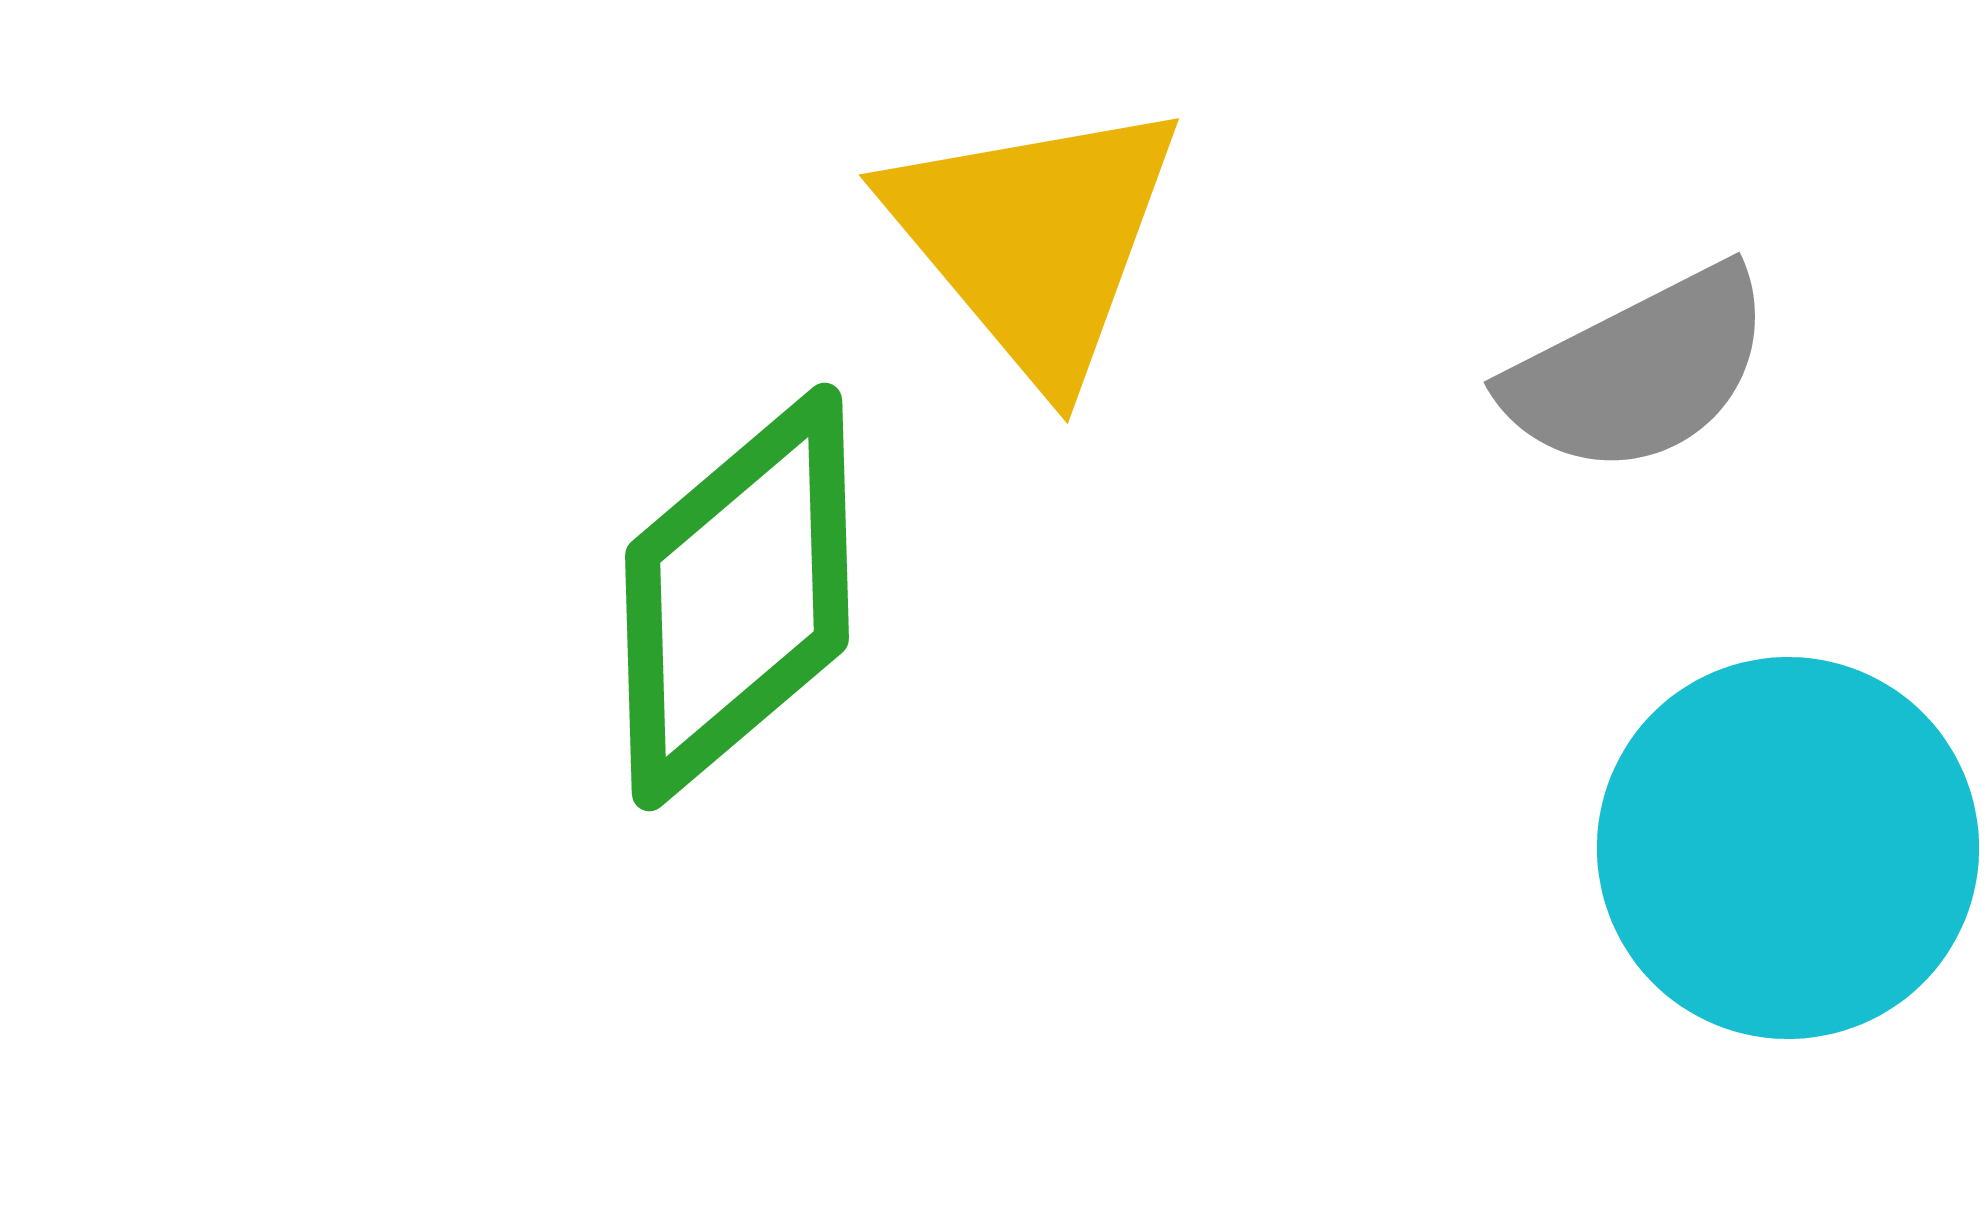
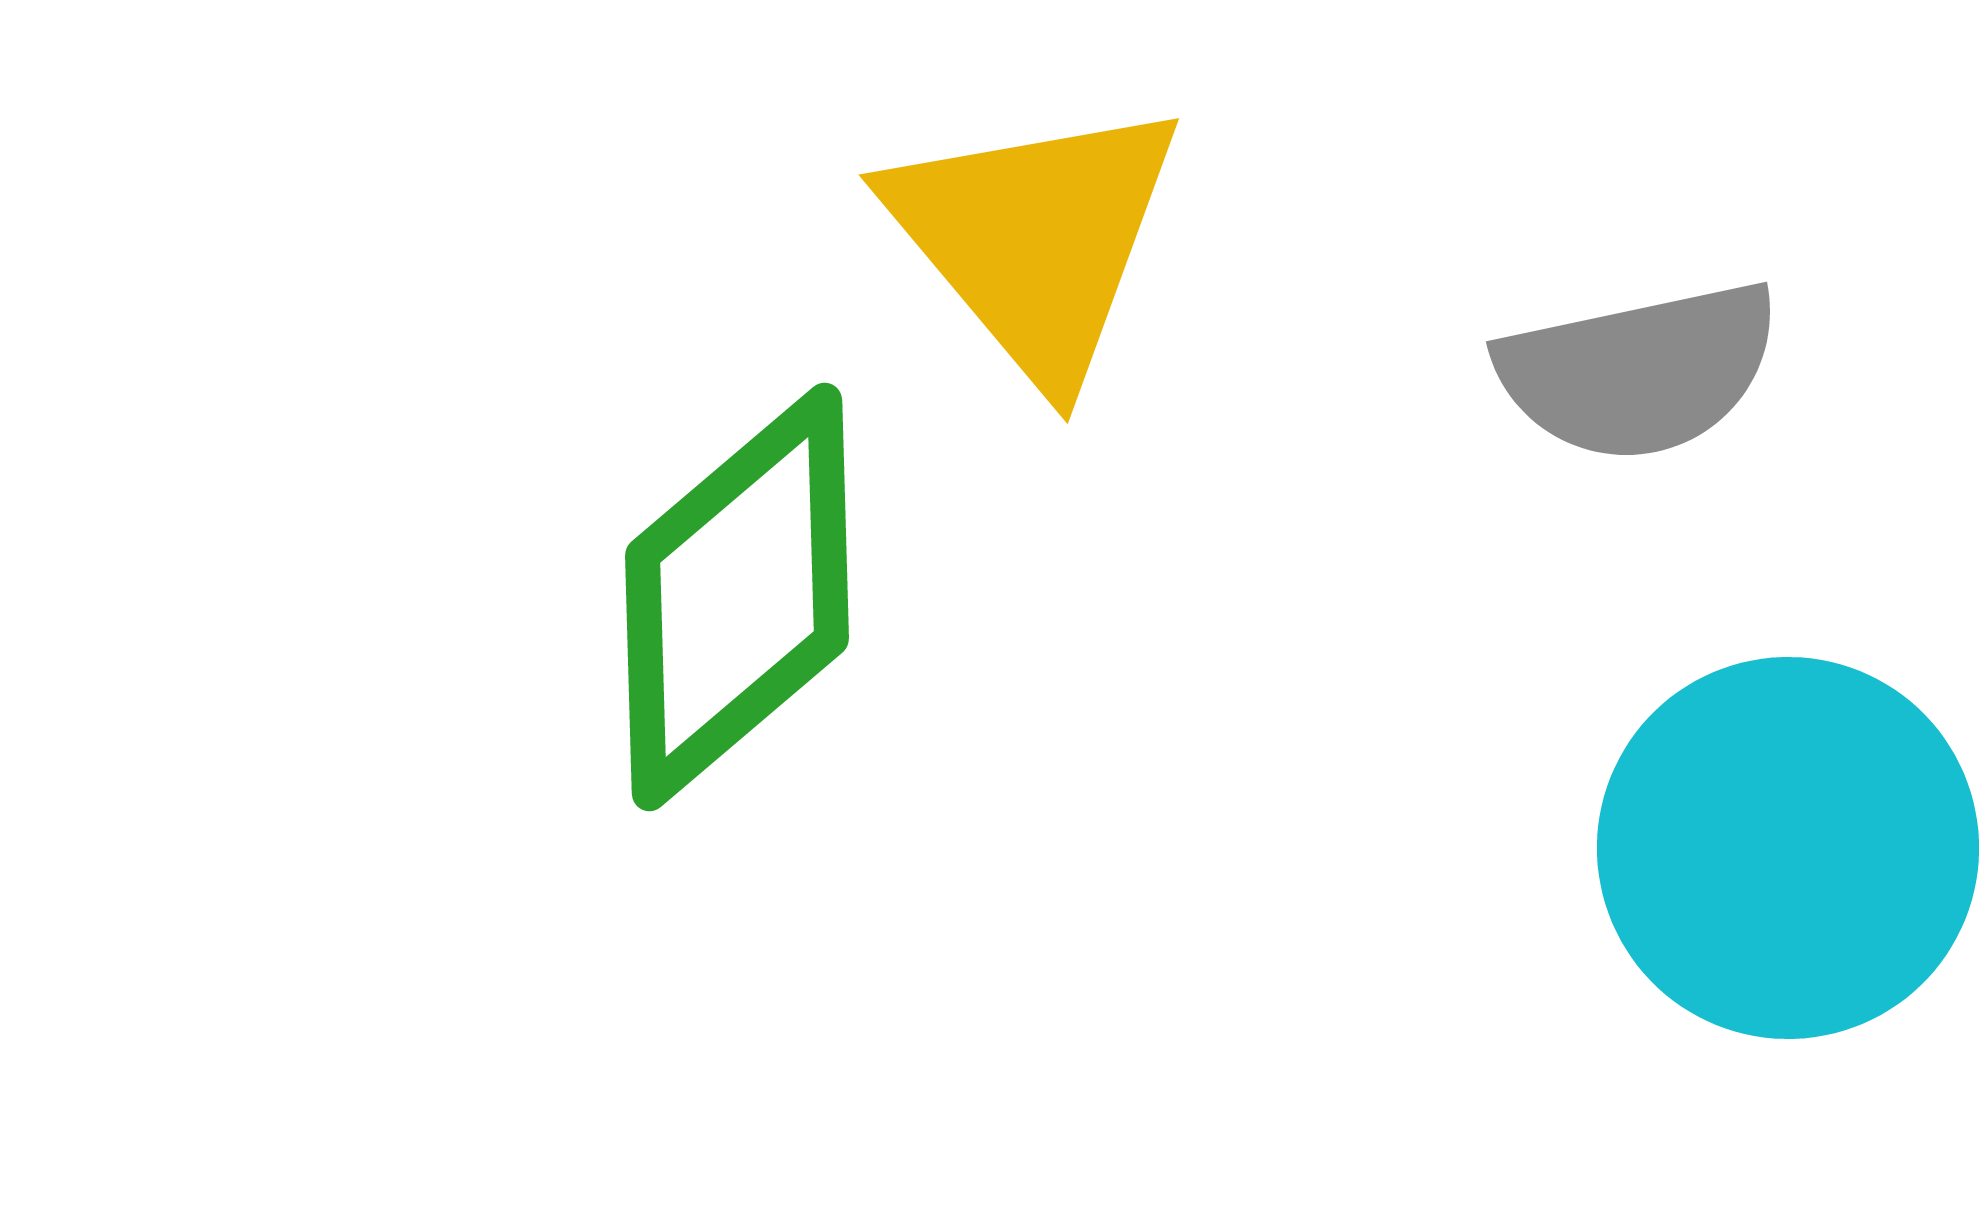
gray semicircle: rotated 15 degrees clockwise
